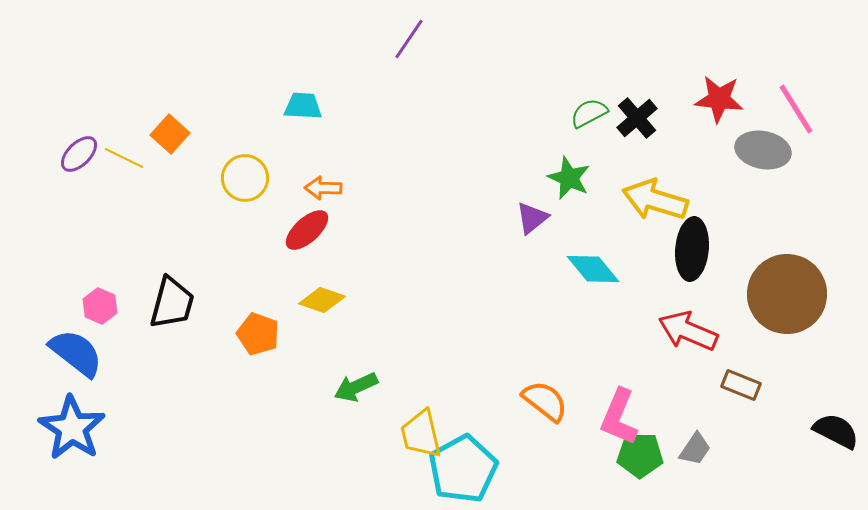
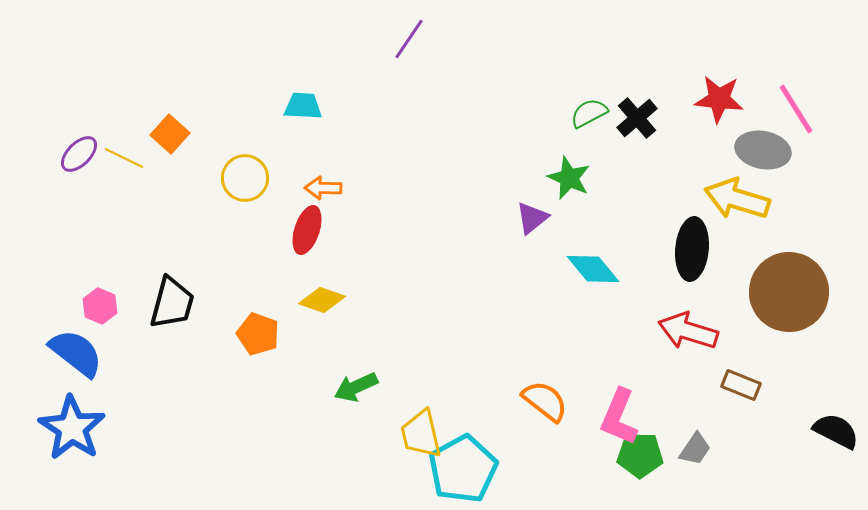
yellow arrow: moved 82 px right, 1 px up
red ellipse: rotated 30 degrees counterclockwise
brown circle: moved 2 px right, 2 px up
red arrow: rotated 6 degrees counterclockwise
